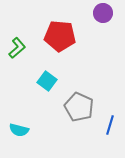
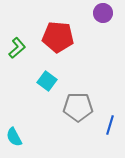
red pentagon: moved 2 px left, 1 px down
gray pentagon: moved 1 px left; rotated 24 degrees counterclockwise
cyan semicircle: moved 5 px left, 7 px down; rotated 48 degrees clockwise
